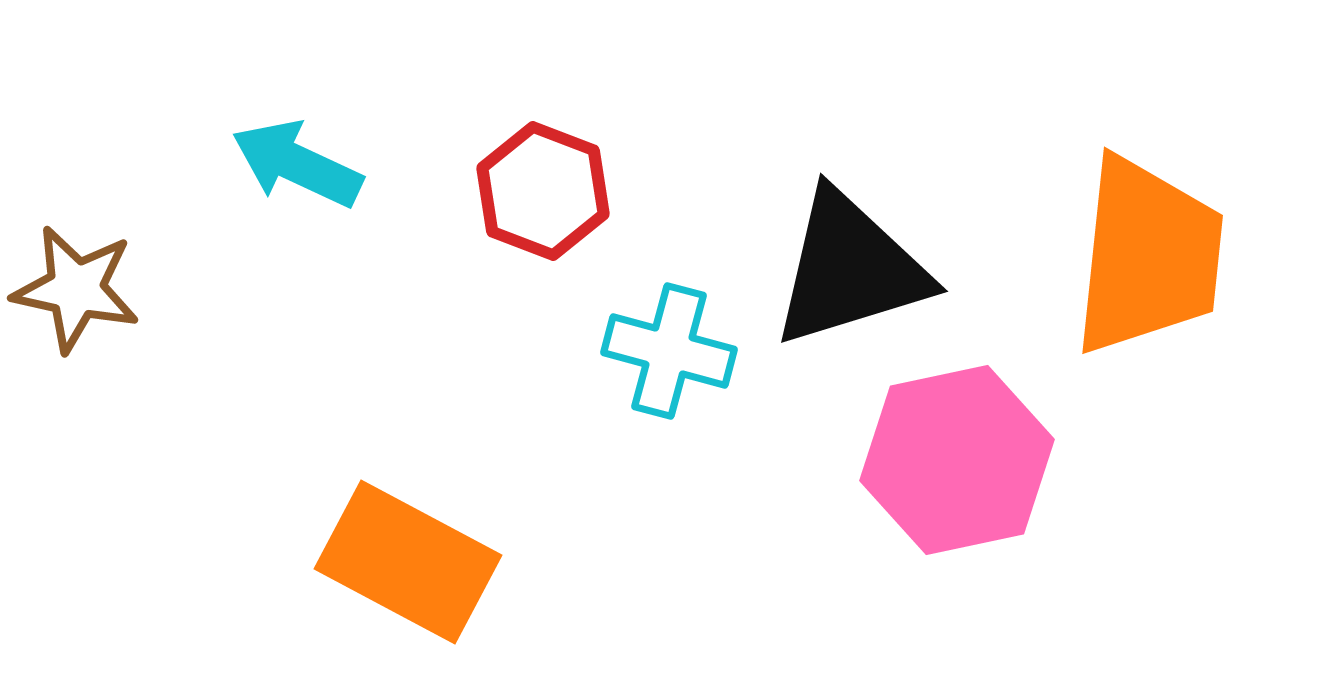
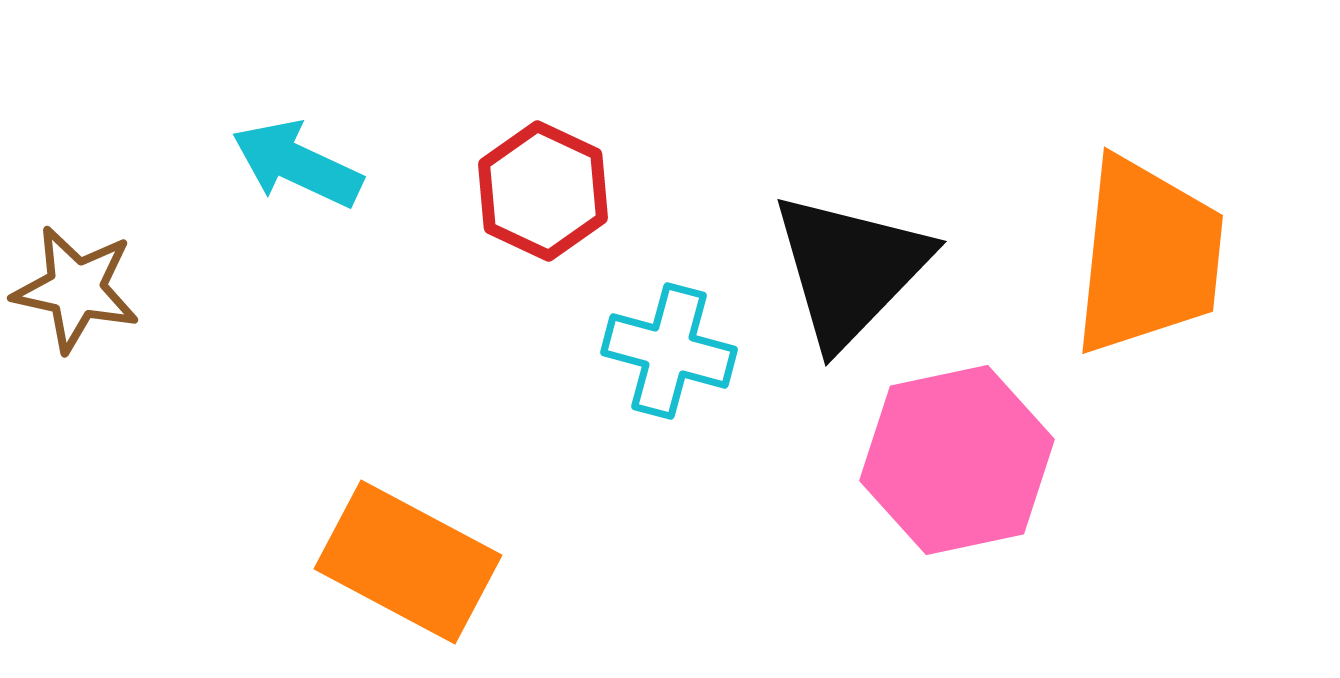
red hexagon: rotated 4 degrees clockwise
black triangle: rotated 29 degrees counterclockwise
